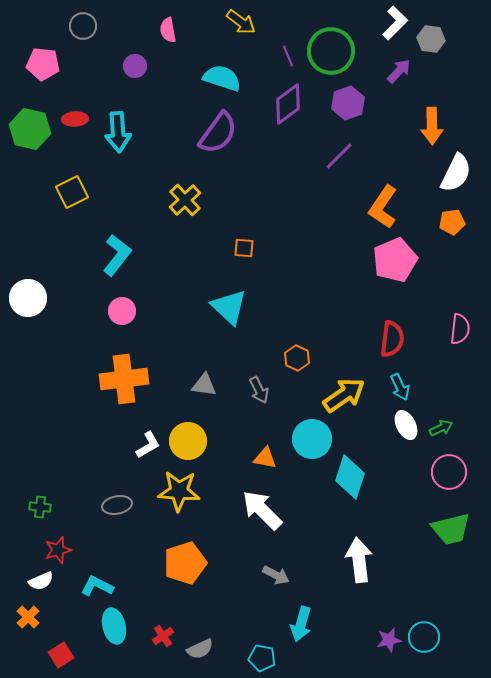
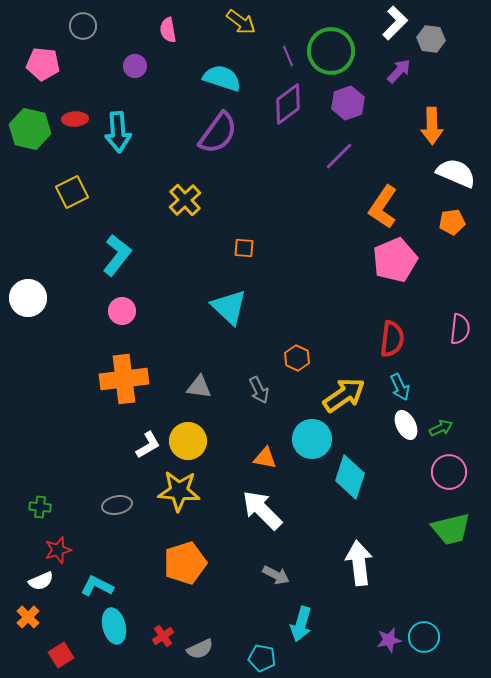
white semicircle at (456, 173): rotated 93 degrees counterclockwise
gray triangle at (204, 385): moved 5 px left, 2 px down
white arrow at (359, 560): moved 3 px down
